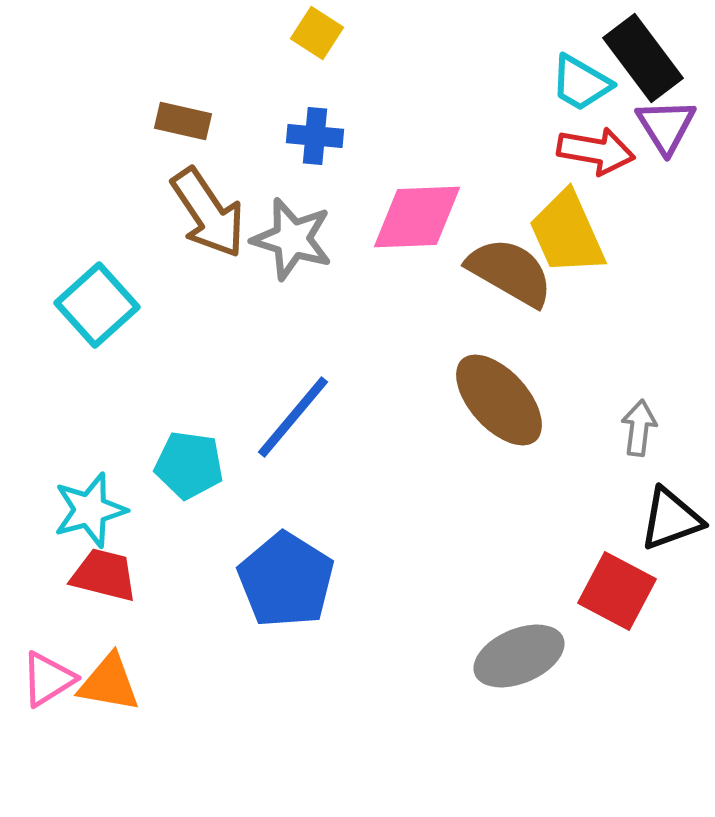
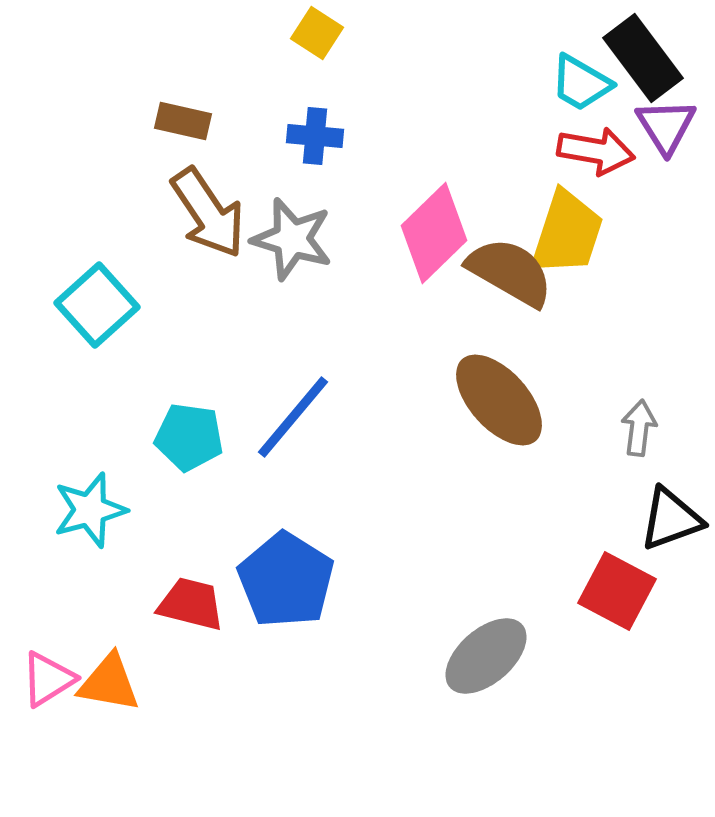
pink diamond: moved 17 px right, 16 px down; rotated 42 degrees counterclockwise
yellow trapezoid: rotated 138 degrees counterclockwise
cyan pentagon: moved 28 px up
red trapezoid: moved 87 px right, 29 px down
gray ellipse: moved 33 px left; rotated 18 degrees counterclockwise
